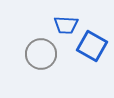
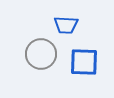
blue square: moved 8 px left, 16 px down; rotated 28 degrees counterclockwise
